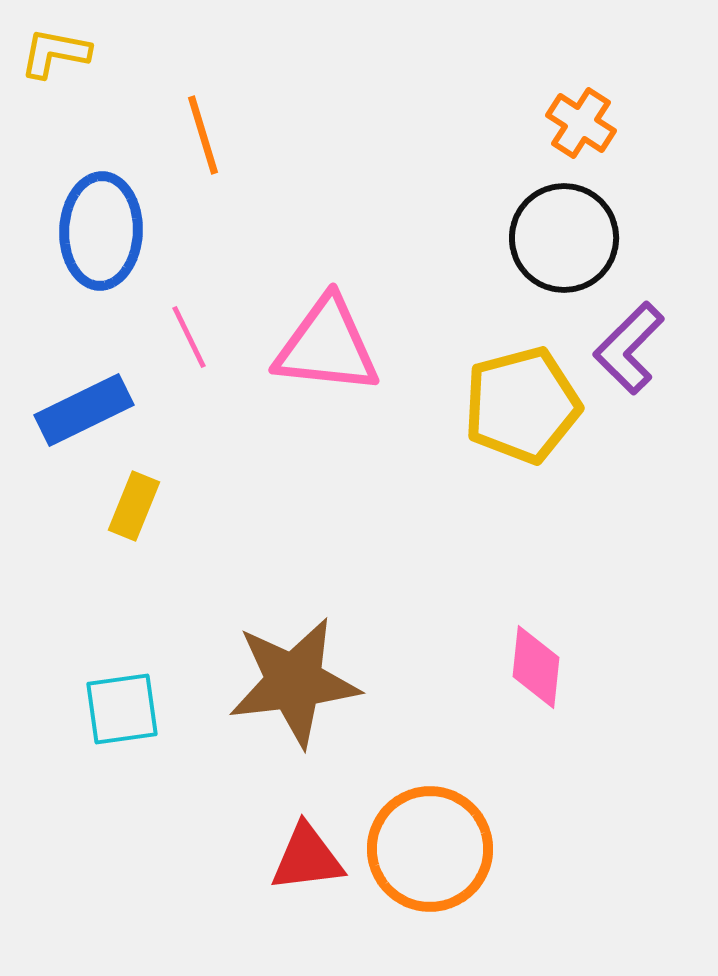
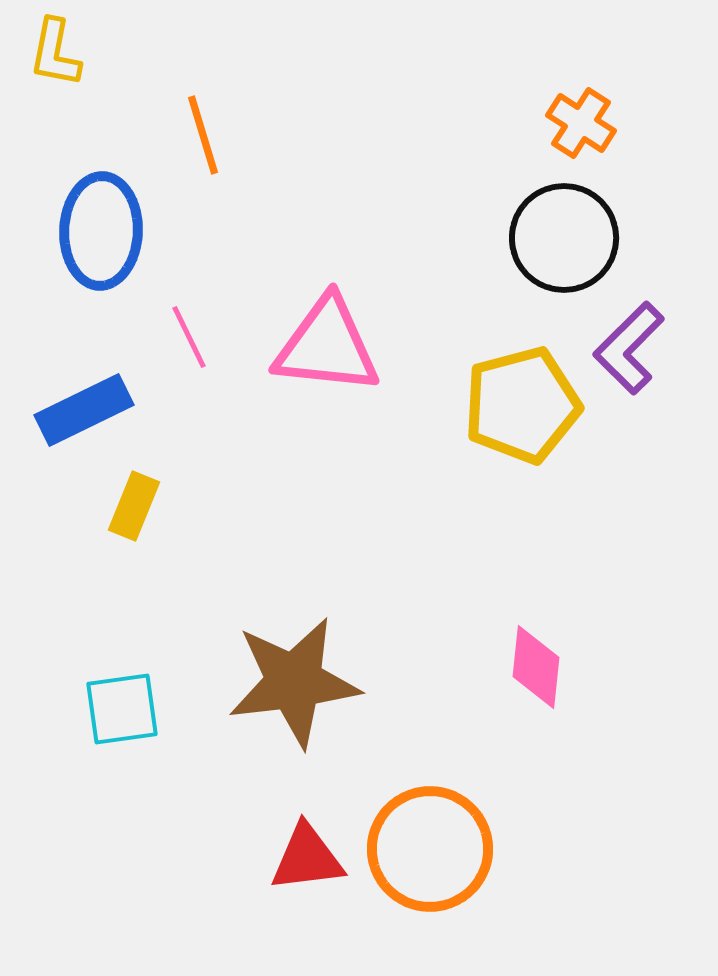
yellow L-shape: rotated 90 degrees counterclockwise
